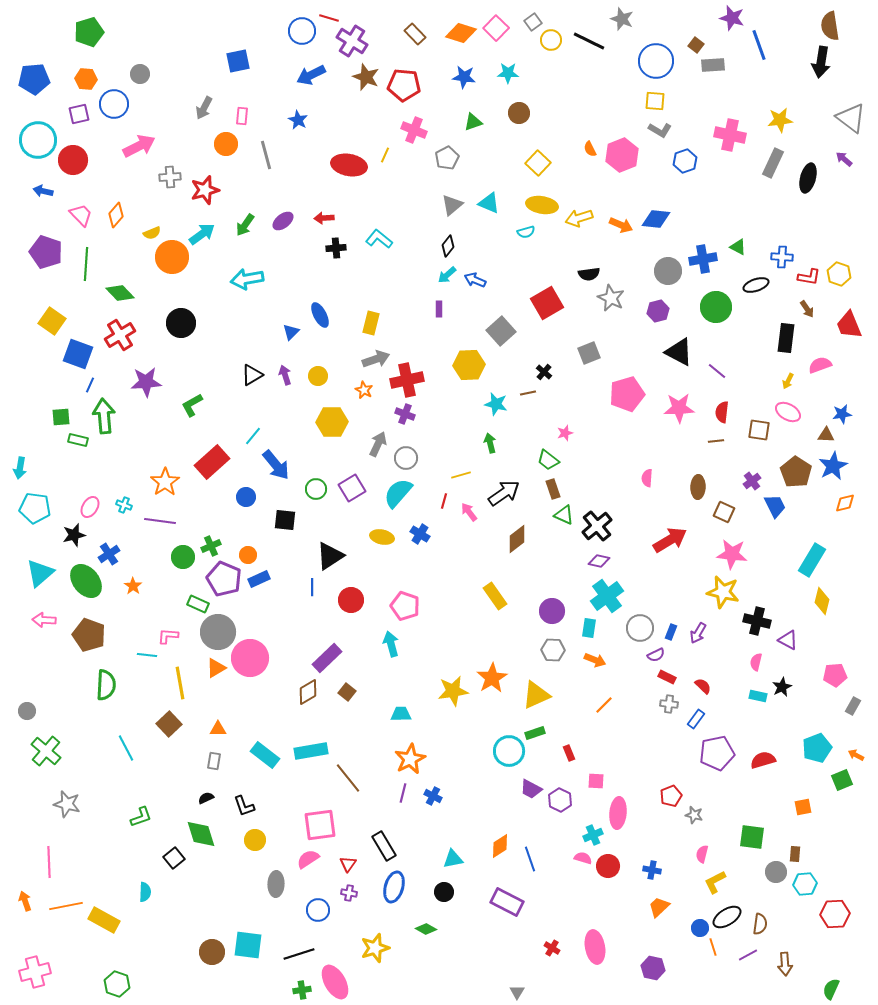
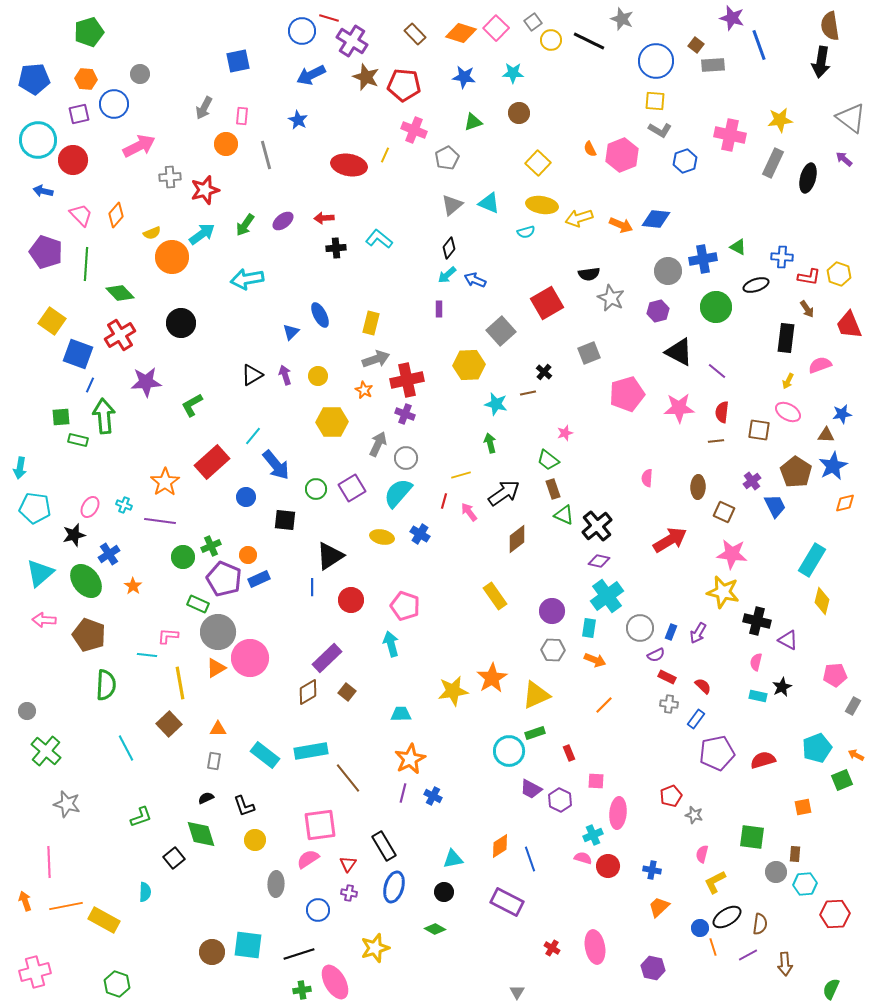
cyan star at (508, 73): moved 5 px right
black diamond at (448, 246): moved 1 px right, 2 px down
green diamond at (426, 929): moved 9 px right
